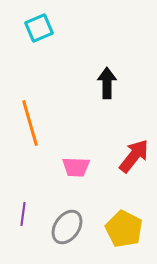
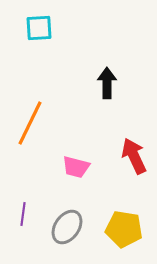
cyan square: rotated 20 degrees clockwise
orange line: rotated 42 degrees clockwise
red arrow: rotated 63 degrees counterclockwise
pink trapezoid: rotated 12 degrees clockwise
yellow pentagon: rotated 18 degrees counterclockwise
